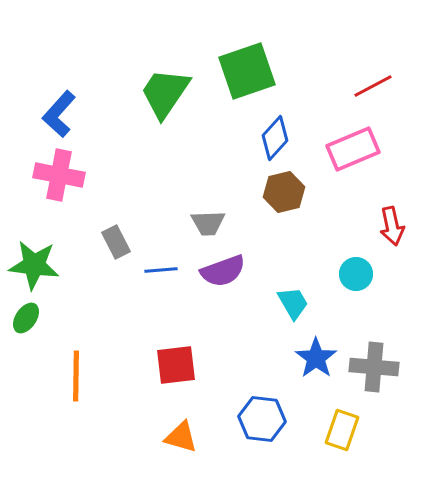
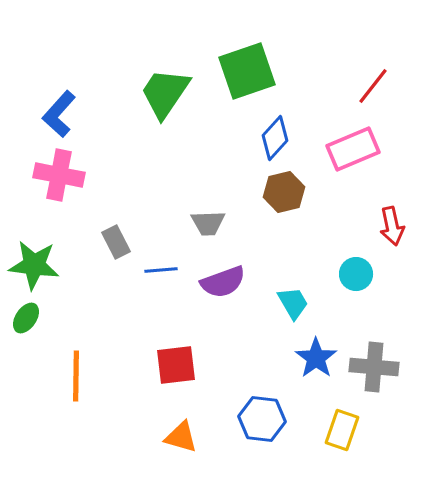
red line: rotated 24 degrees counterclockwise
purple semicircle: moved 11 px down
